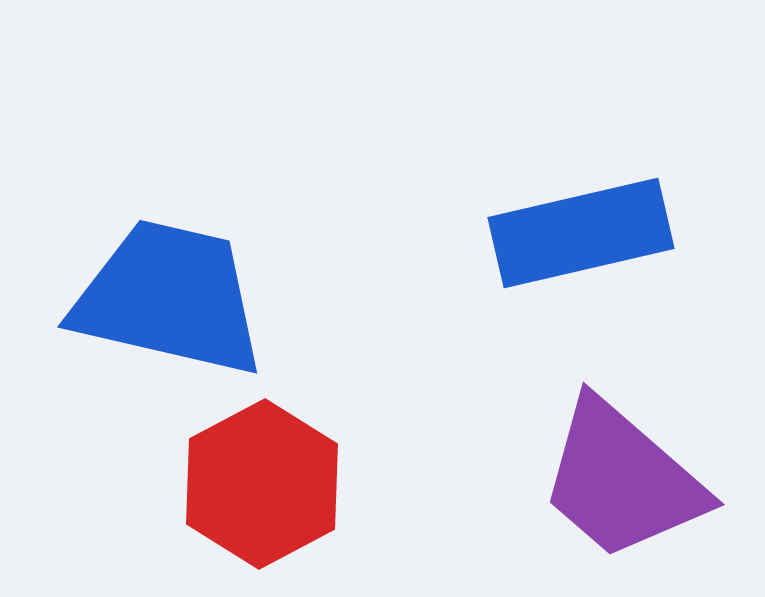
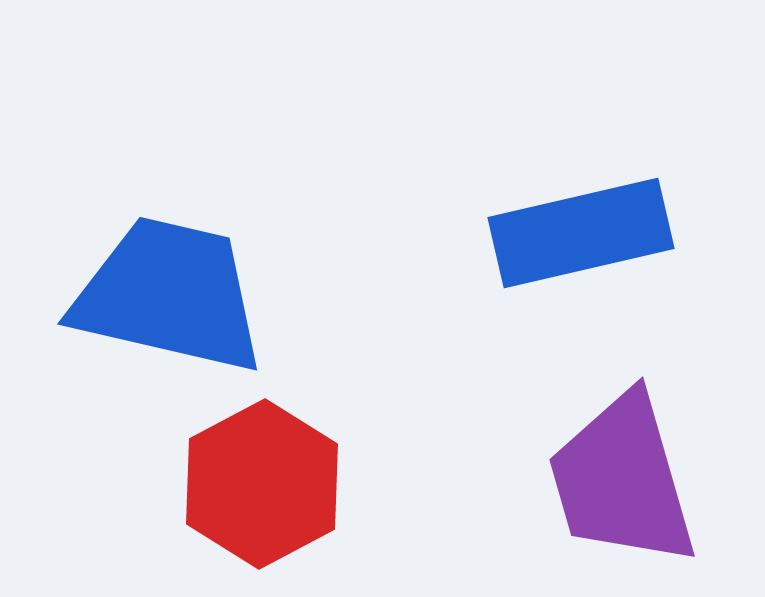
blue trapezoid: moved 3 px up
purple trapezoid: rotated 33 degrees clockwise
